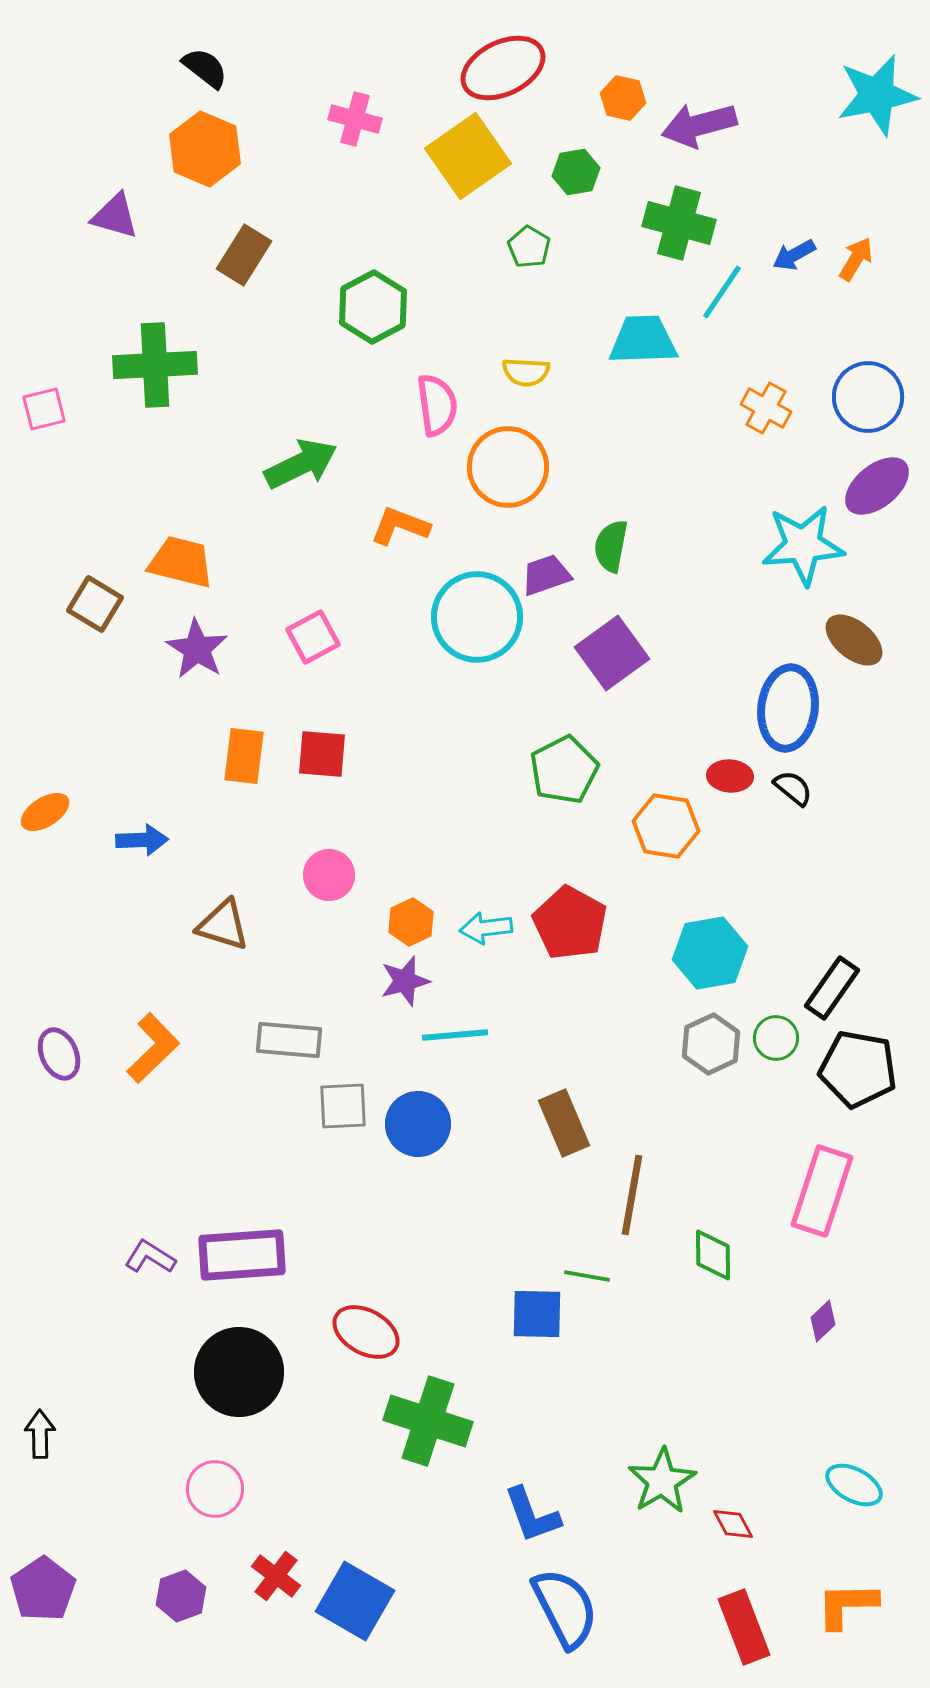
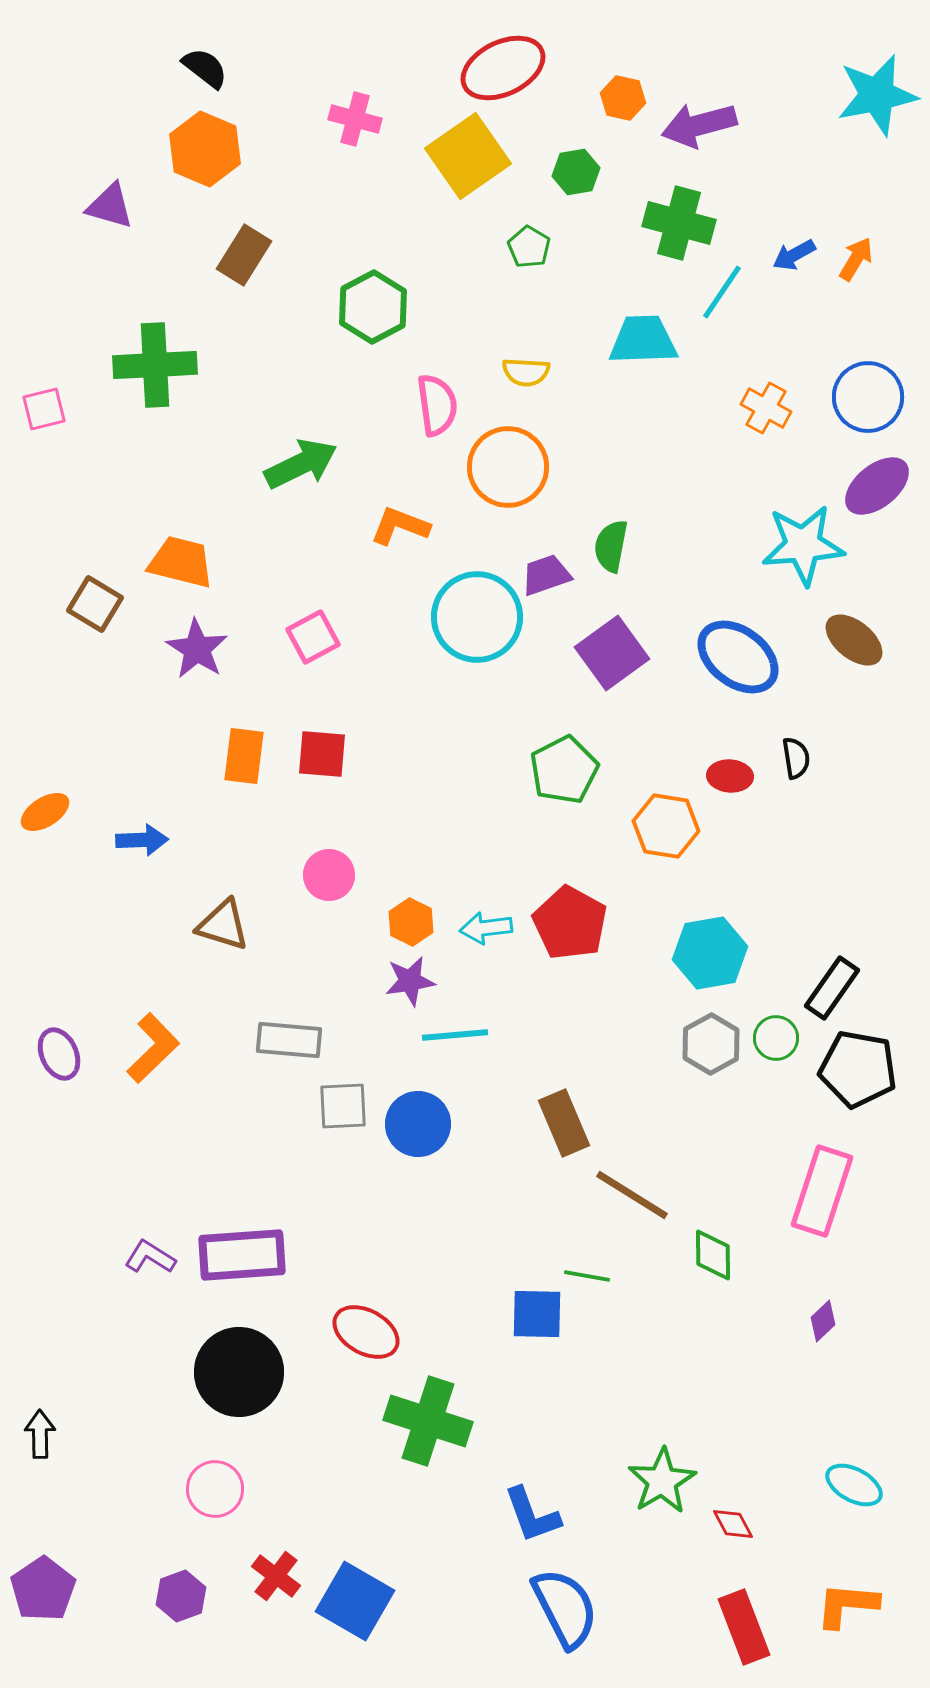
purple triangle at (115, 216): moved 5 px left, 10 px up
blue ellipse at (788, 708): moved 50 px left, 51 px up; rotated 60 degrees counterclockwise
black semicircle at (793, 788): moved 3 px right, 30 px up; rotated 42 degrees clockwise
orange hexagon at (411, 922): rotated 9 degrees counterclockwise
purple star at (405, 981): moved 5 px right; rotated 6 degrees clockwise
gray hexagon at (711, 1044): rotated 4 degrees counterclockwise
brown line at (632, 1195): rotated 68 degrees counterclockwise
orange L-shape at (847, 1605): rotated 6 degrees clockwise
